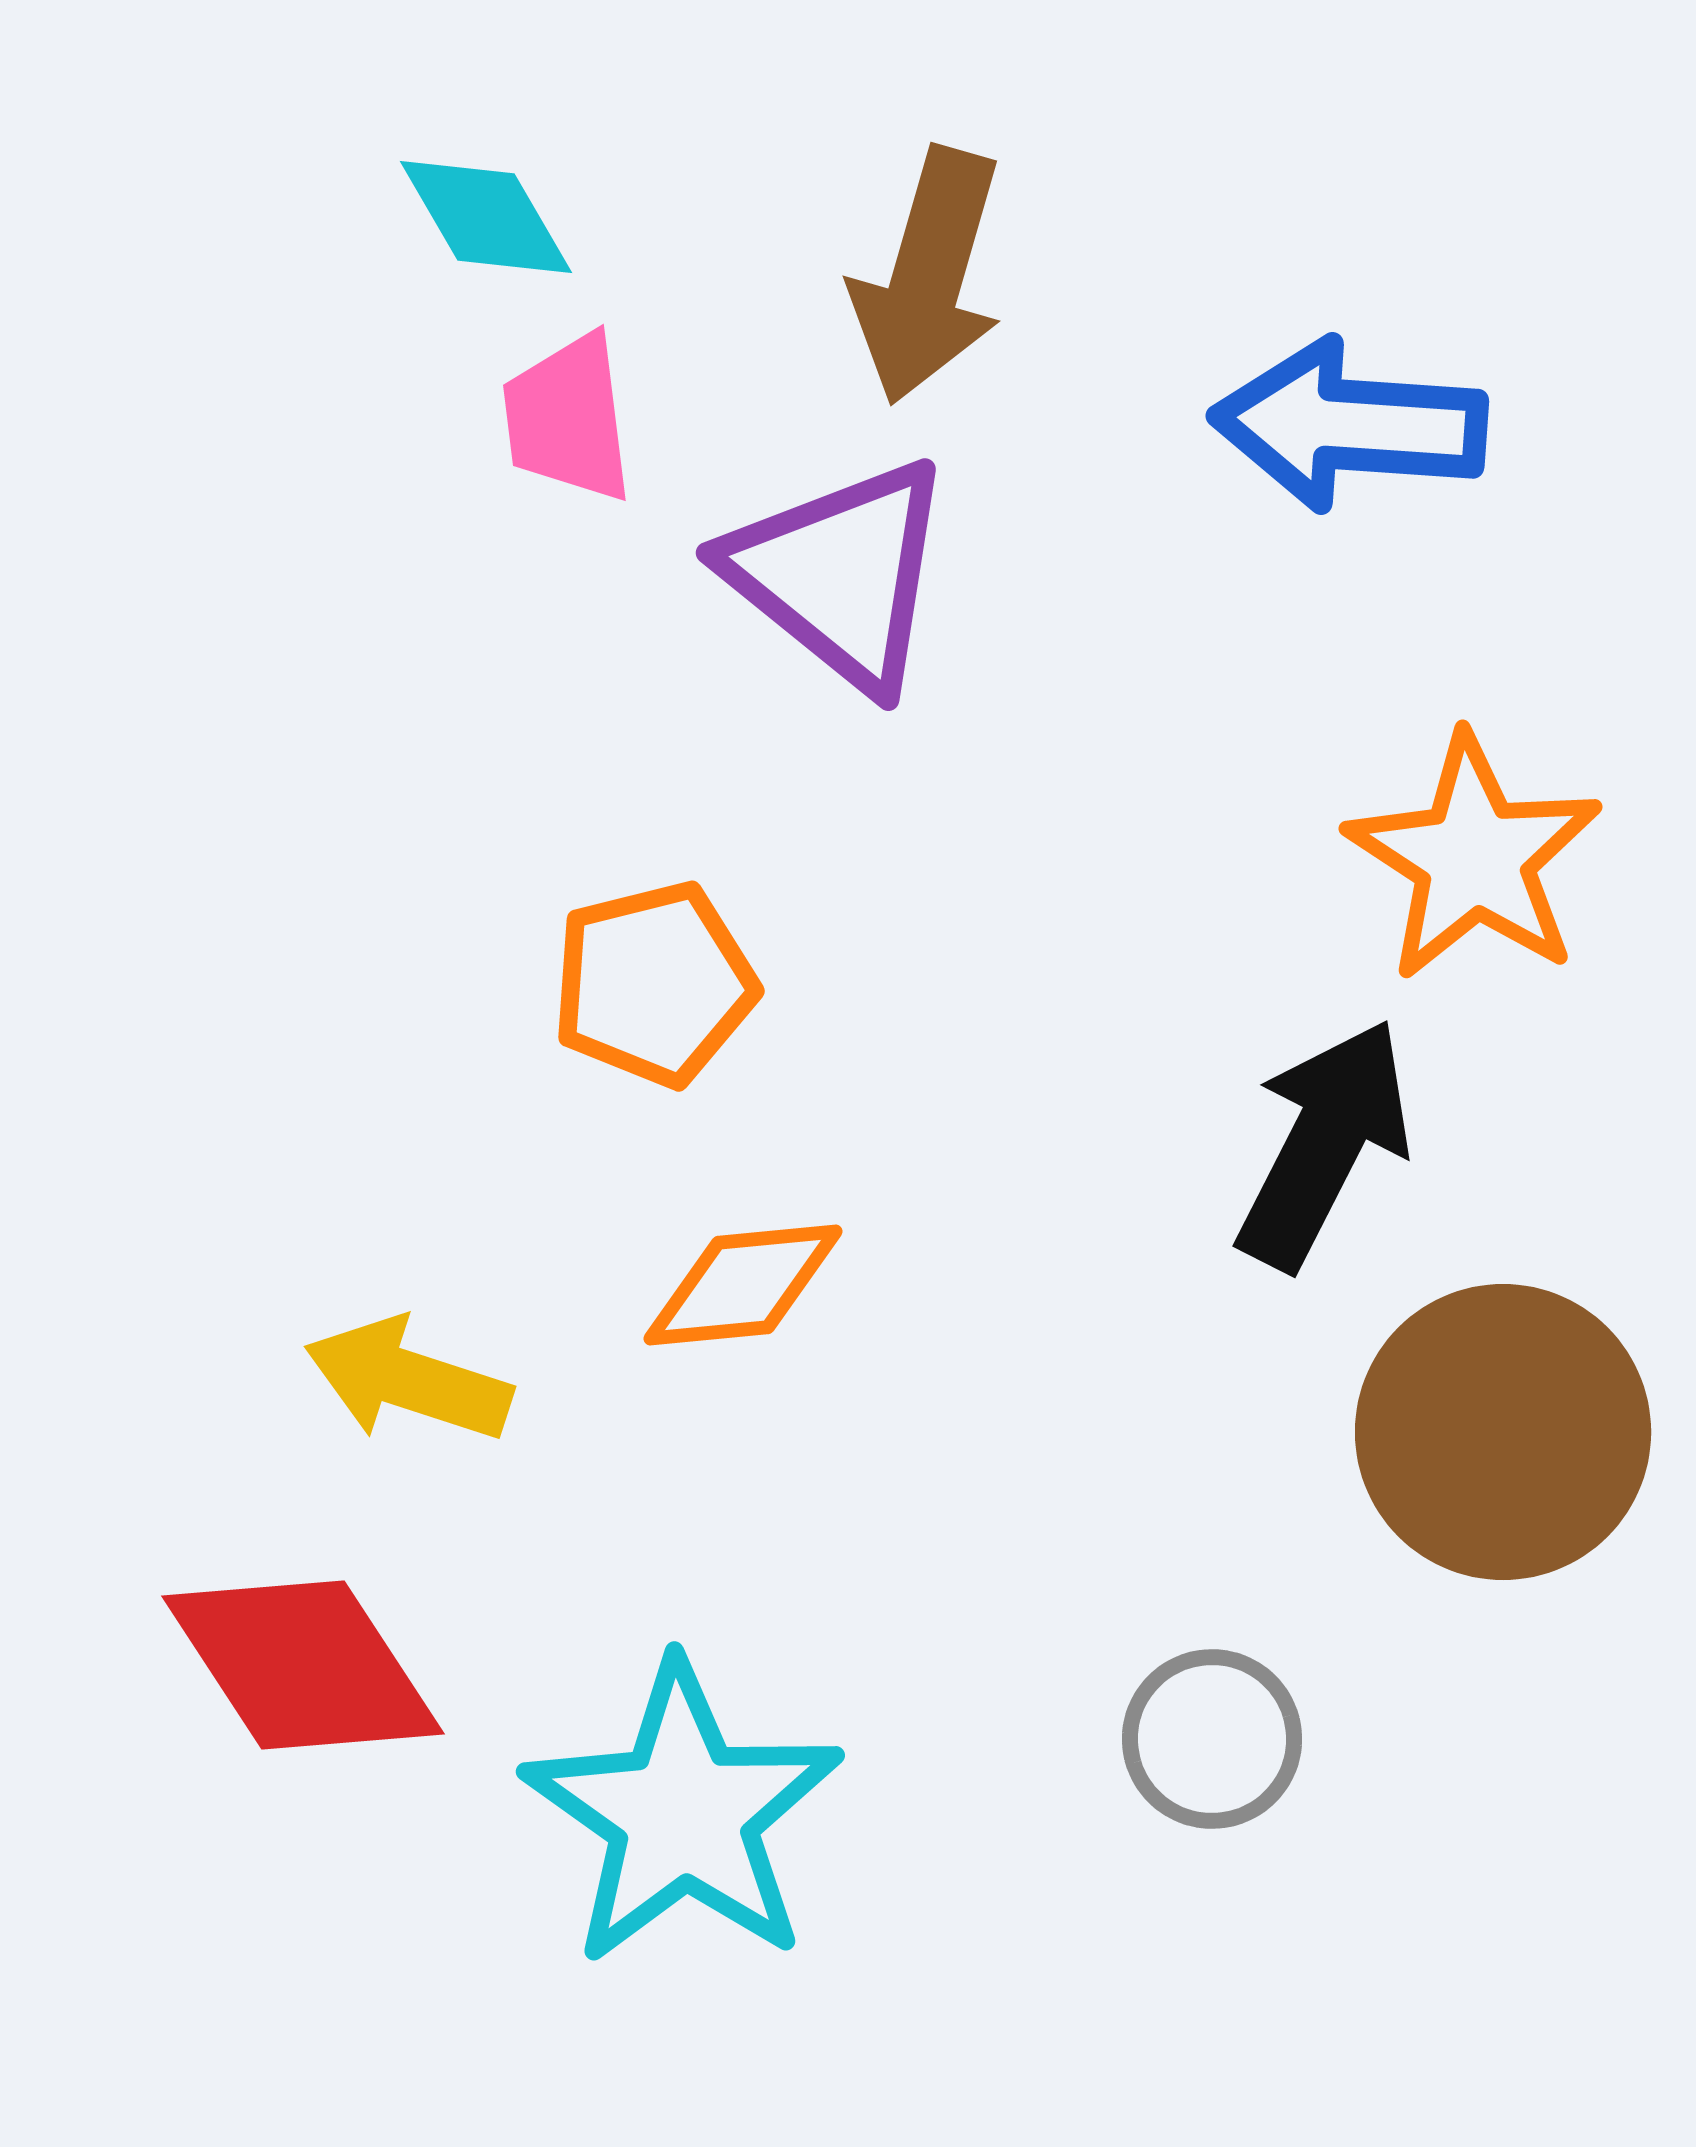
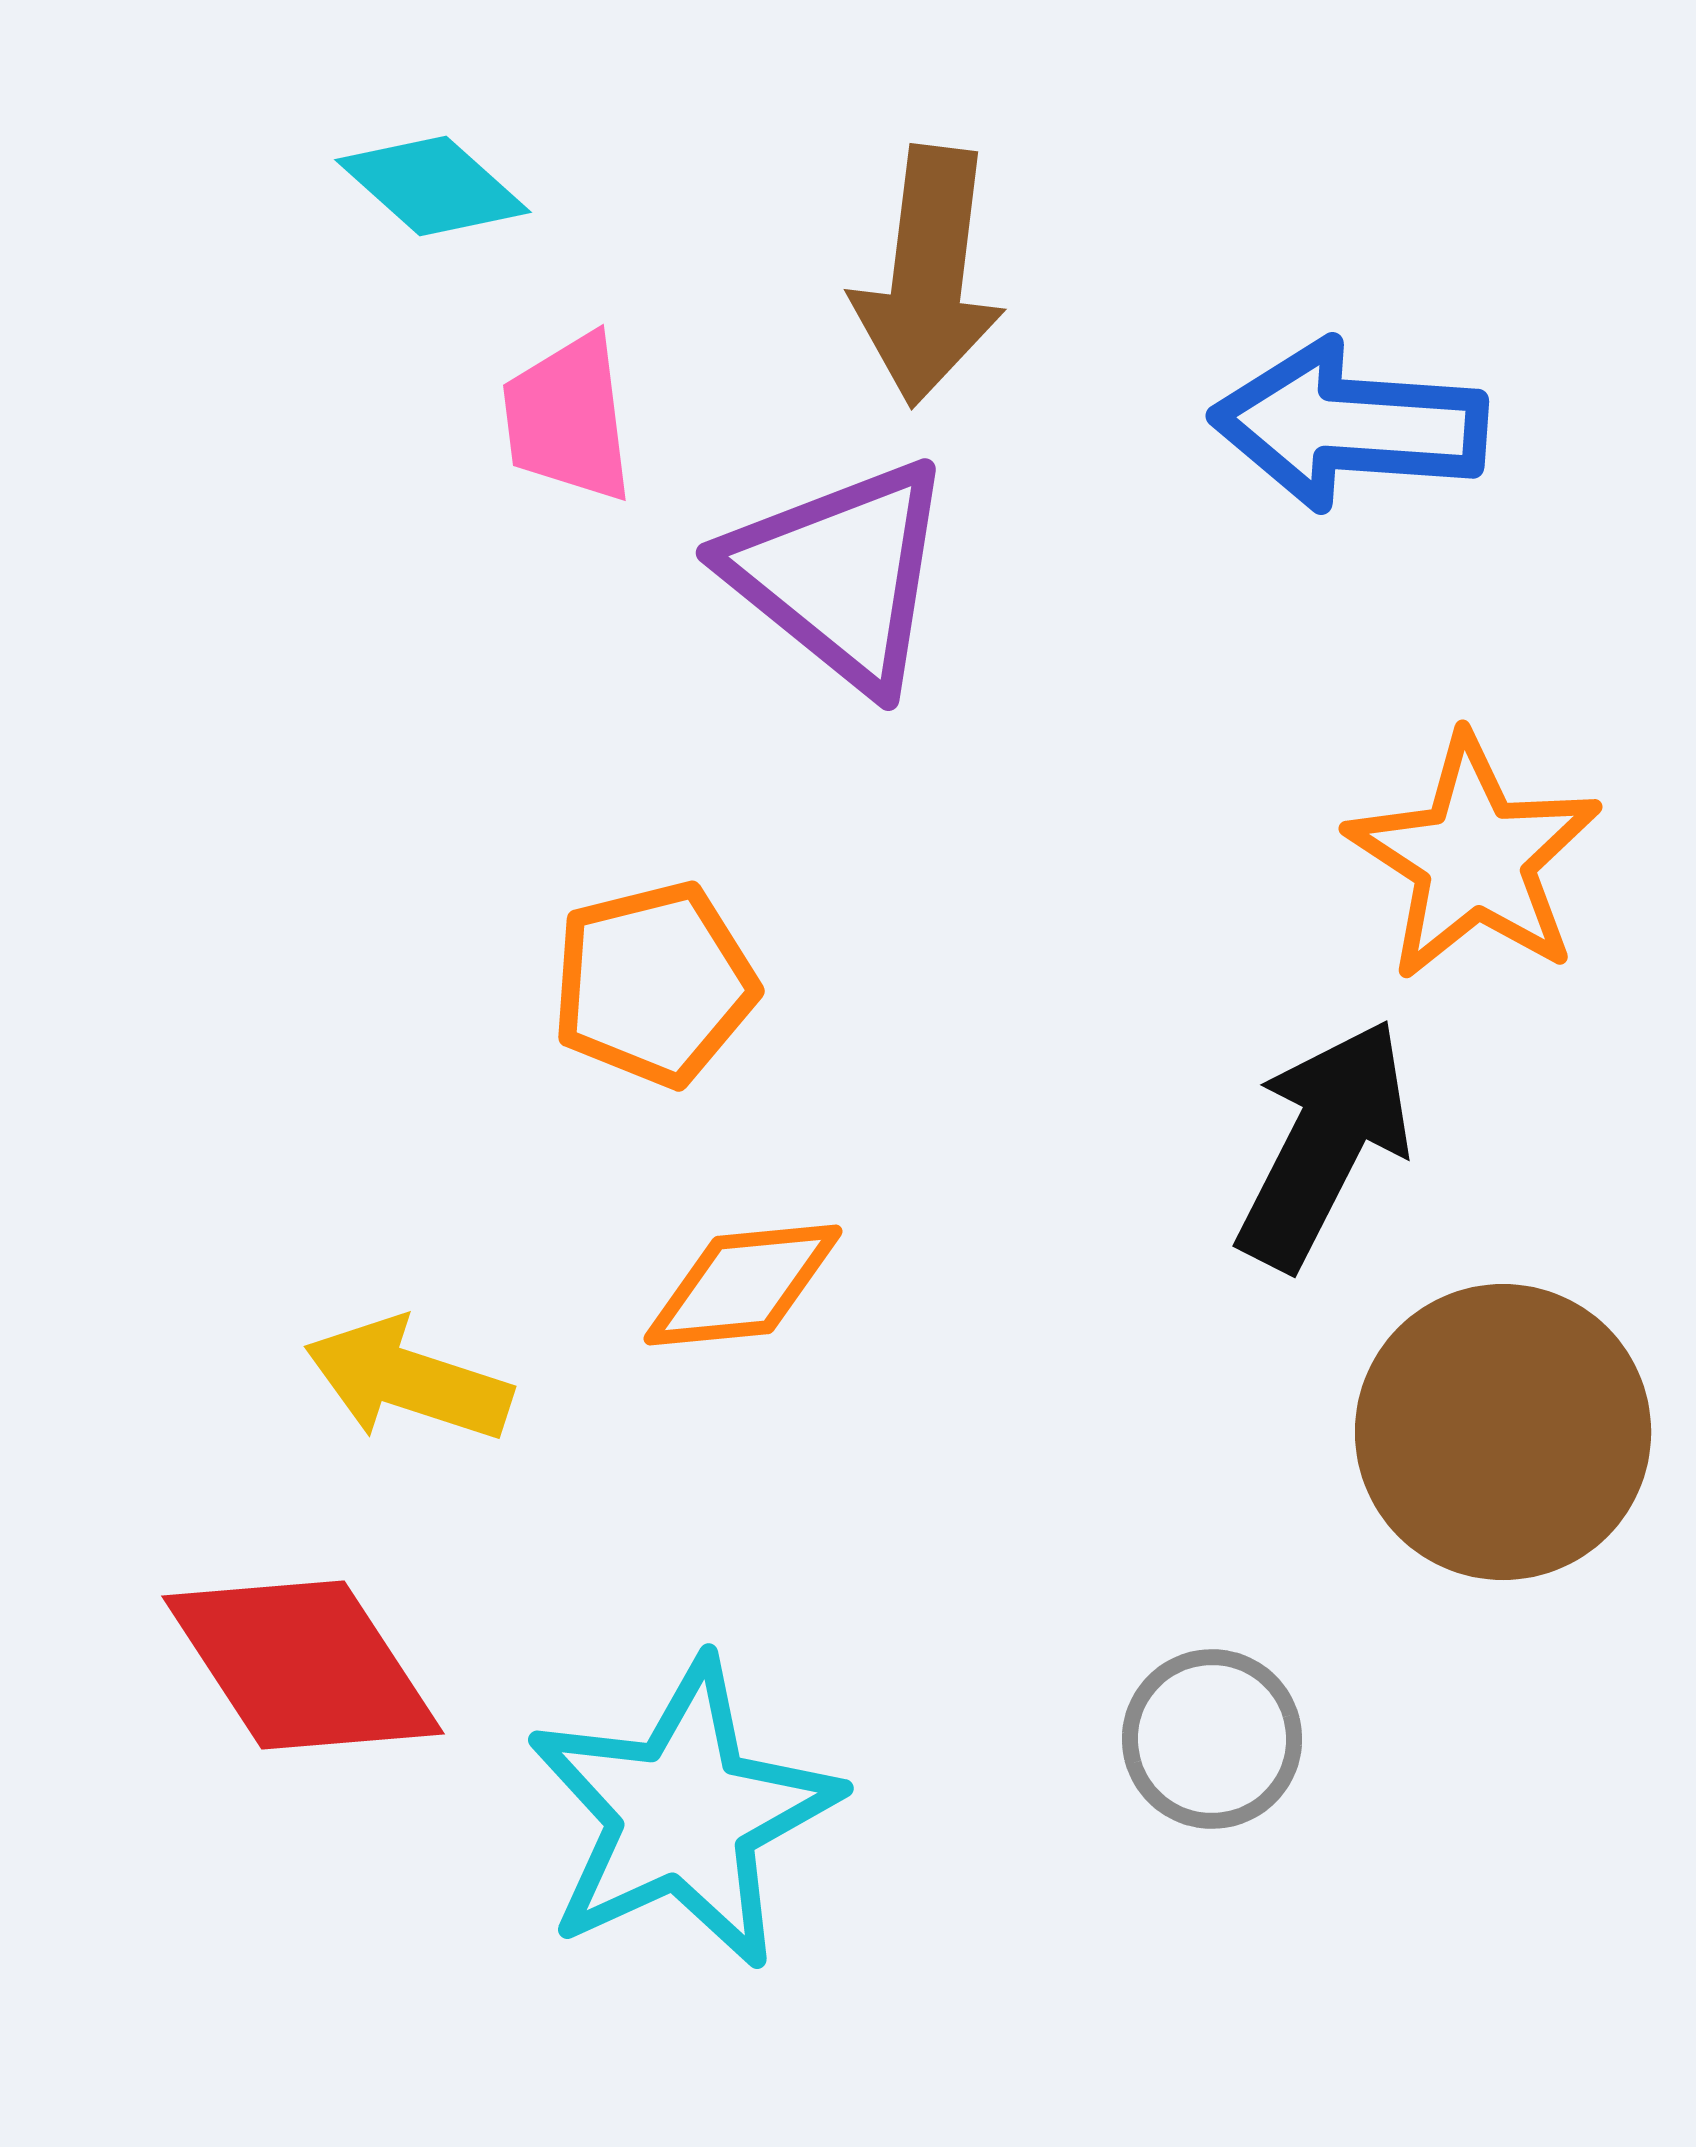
cyan diamond: moved 53 px left, 31 px up; rotated 18 degrees counterclockwise
brown arrow: rotated 9 degrees counterclockwise
cyan star: rotated 12 degrees clockwise
